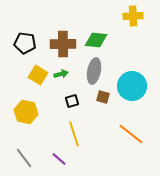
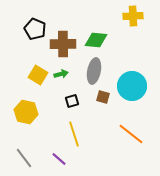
black pentagon: moved 10 px right, 14 px up; rotated 15 degrees clockwise
